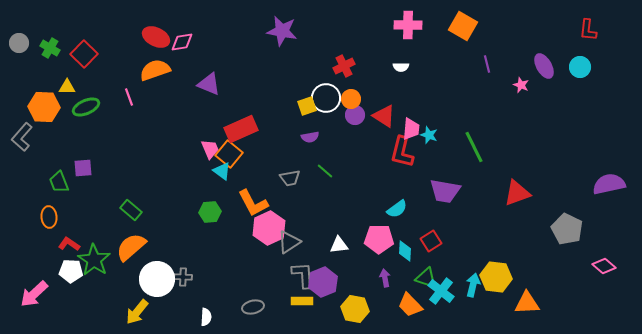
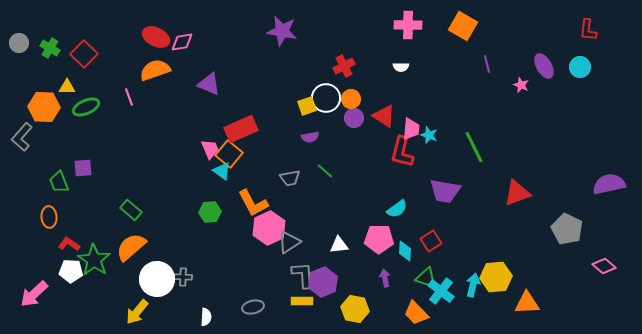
purple circle at (355, 115): moved 1 px left, 3 px down
yellow hexagon at (496, 277): rotated 12 degrees counterclockwise
orange trapezoid at (410, 305): moved 6 px right, 8 px down
